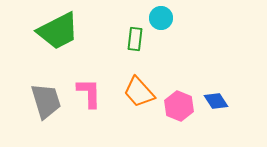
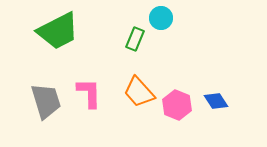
green rectangle: rotated 15 degrees clockwise
pink hexagon: moved 2 px left, 1 px up
